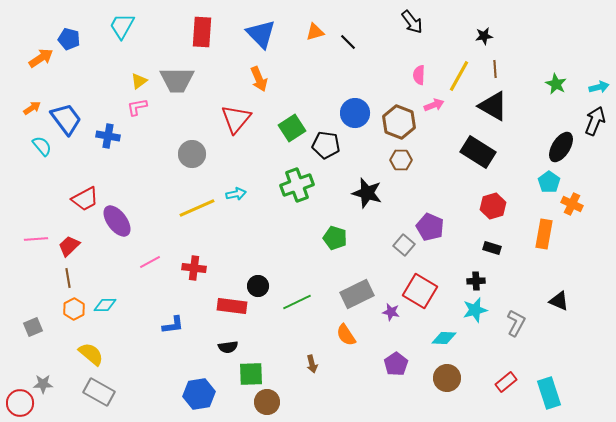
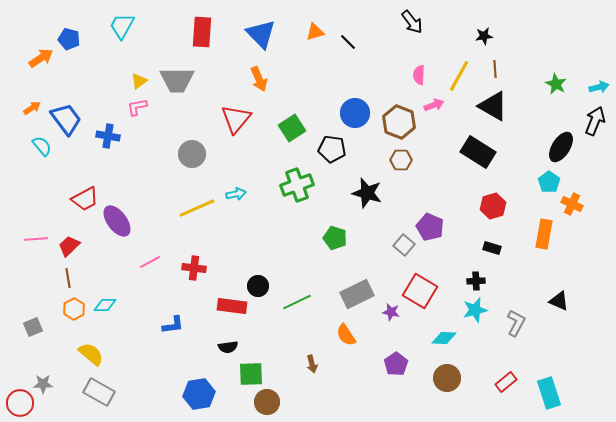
black pentagon at (326, 145): moved 6 px right, 4 px down
